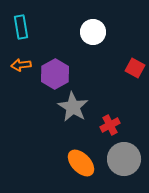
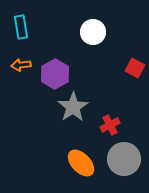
gray star: rotated 8 degrees clockwise
